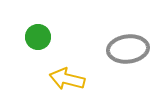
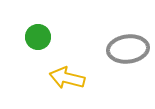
yellow arrow: moved 1 px up
